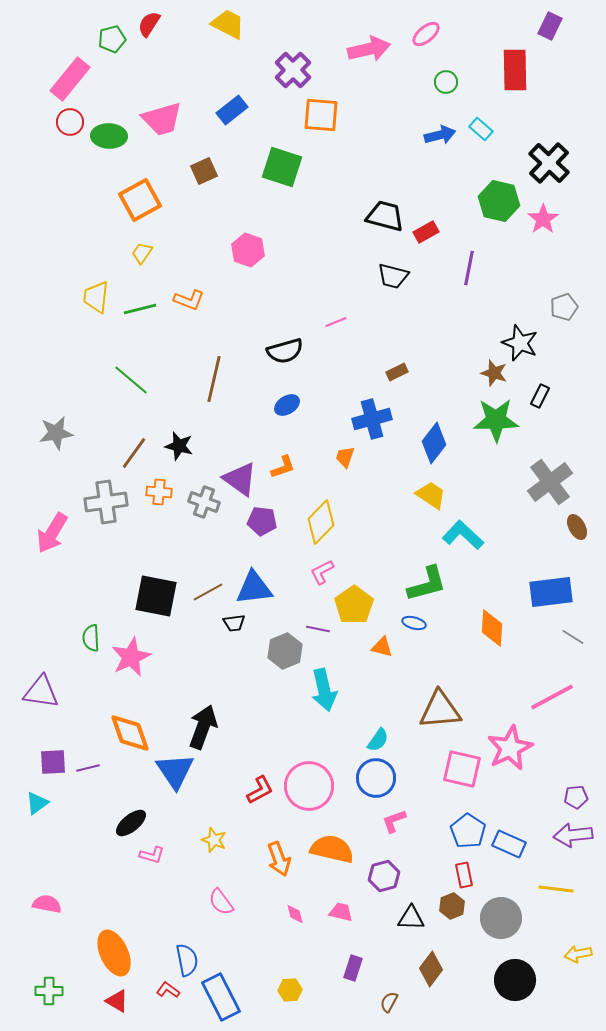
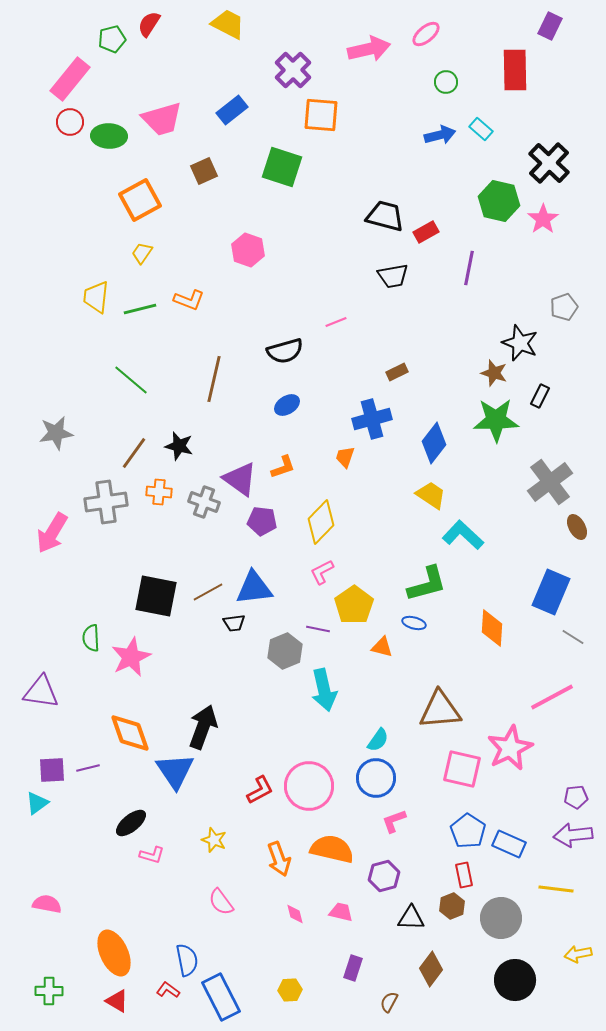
black trapezoid at (393, 276): rotated 24 degrees counterclockwise
blue rectangle at (551, 592): rotated 60 degrees counterclockwise
purple square at (53, 762): moved 1 px left, 8 px down
